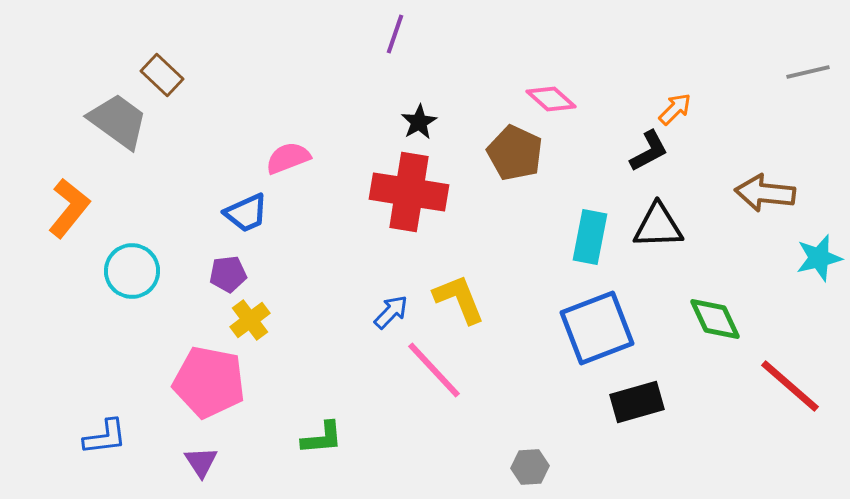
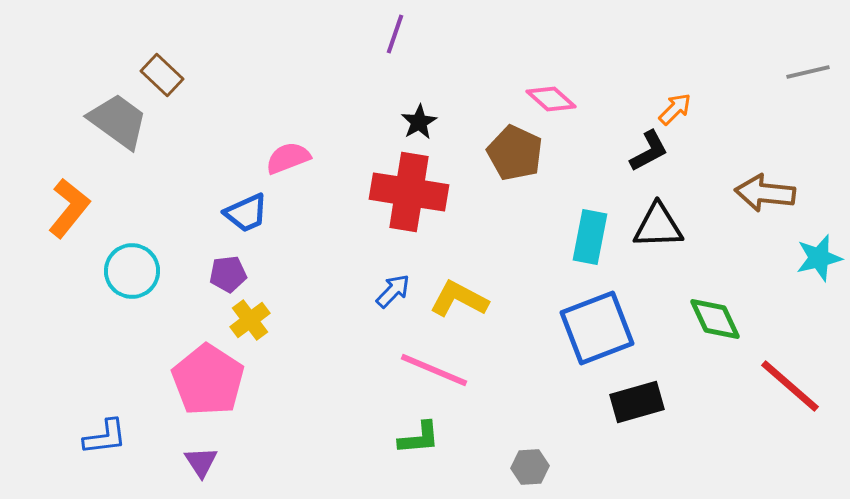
yellow L-shape: rotated 40 degrees counterclockwise
blue arrow: moved 2 px right, 21 px up
pink line: rotated 24 degrees counterclockwise
pink pentagon: moved 1 px left, 2 px up; rotated 22 degrees clockwise
green L-shape: moved 97 px right
